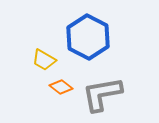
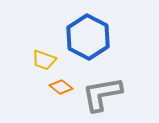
yellow trapezoid: rotated 10 degrees counterclockwise
